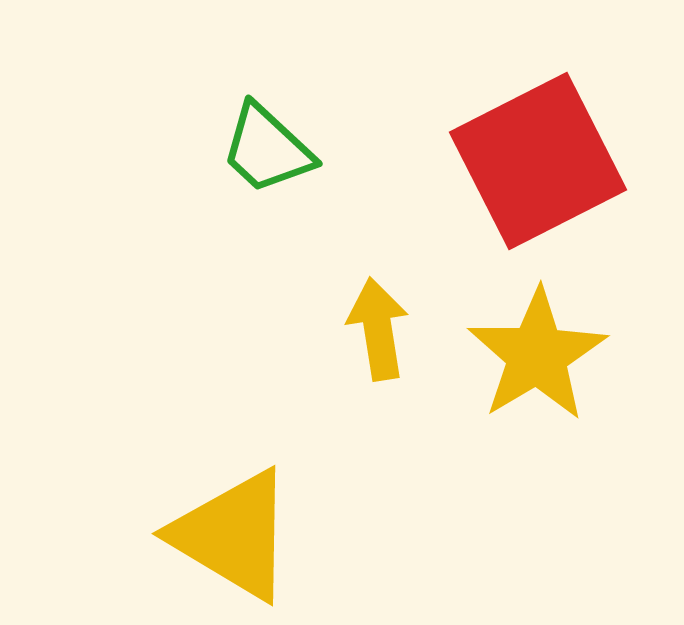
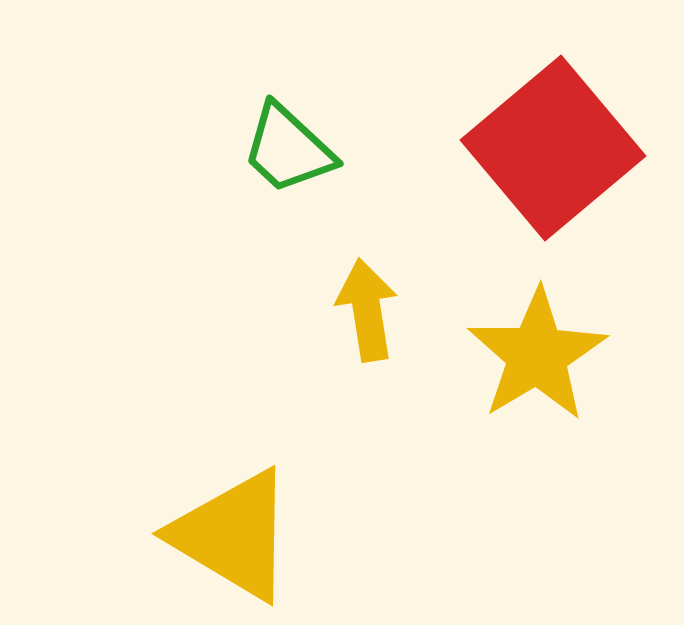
green trapezoid: moved 21 px right
red square: moved 15 px right, 13 px up; rotated 13 degrees counterclockwise
yellow arrow: moved 11 px left, 19 px up
